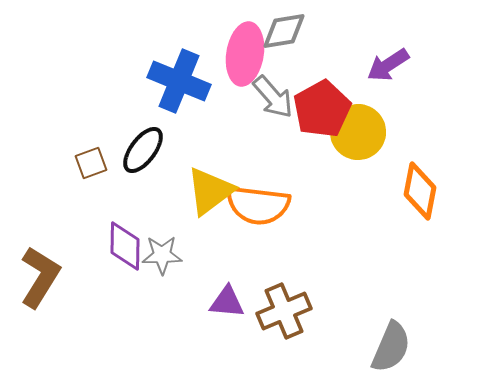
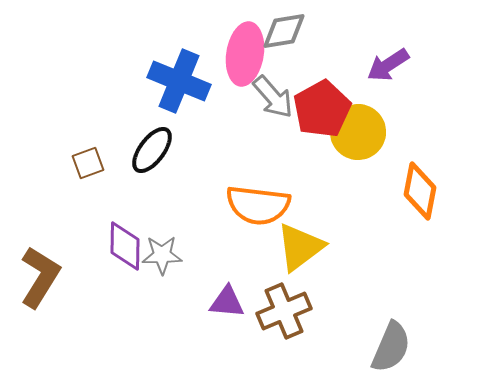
black ellipse: moved 9 px right
brown square: moved 3 px left
yellow triangle: moved 90 px right, 56 px down
